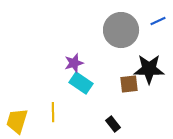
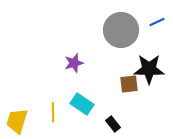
blue line: moved 1 px left, 1 px down
cyan rectangle: moved 1 px right, 21 px down
